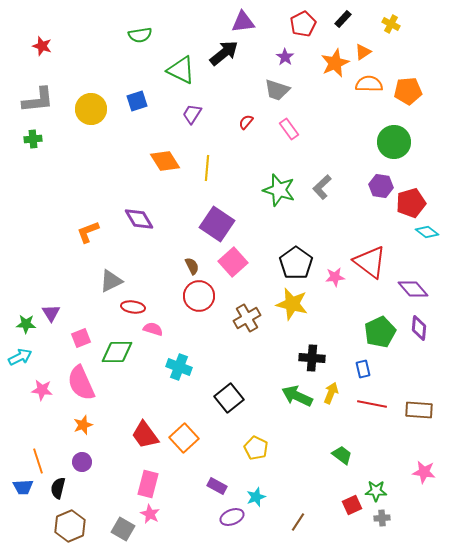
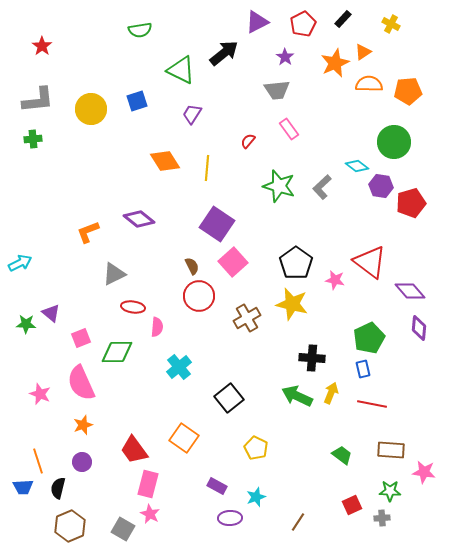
purple triangle at (243, 22): moved 14 px right; rotated 20 degrees counterclockwise
green semicircle at (140, 35): moved 5 px up
red star at (42, 46): rotated 18 degrees clockwise
gray trapezoid at (277, 90): rotated 24 degrees counterclockwise
red semicircle at (246, 122): moved 2 px right, 19 px down
green star at (279, 190): moved 4 px up
purple diamond at (139, 219): rotated 20 degrees counterclockwise
cyan diamond at (427, 232): moved 70 px left, 66 px up
pink star at (335, 277): moved 3 px down; rotated 18 degrees clockwise
gray triangle at (111, 281): moved 3 px right, 7 px up
purple diamond at (413, 289): moved 3 px left, 2 px down
purple triangle at (51, 313): rotated 18 degrees counterclockwise
pink semicircle at (153, 329): moved 4 px right, 2 px up; rotated 78 degrees clockwise
green pentagon at (380, 332): moved 11 px left, 6 px down
cyan arrow at (20, 357): moved 94 px up
cyan cross at (179, 367): rotated 30 degrees clockwise
pink star at (42, 390): moved 2 px left, 4 px down; rotated 15 degrees clockwise
brown rectangle at (419, 410): moved 28 px left, 40 px down
red trapezoid at (145, 435): moved 11 px left, 15 px down
orange square at (184, 438): rotated 12 degrees counterclockwise
green star at (376, 491): moved 14 px right
purple ellipse at (232, 517): moved 2 px left, 1 px down; rotated 20 degrees clockwise
